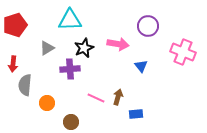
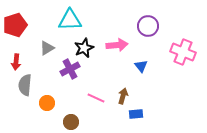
pink arrow: moved 1 px left, 1 px down; rotated 15 degrees counterclockwise
red arrow: moved 3 px right, 2 px up
purple cross: rotated 24 degrees counterclockwise
brown arrow: moved 5 px right, 1 px up
